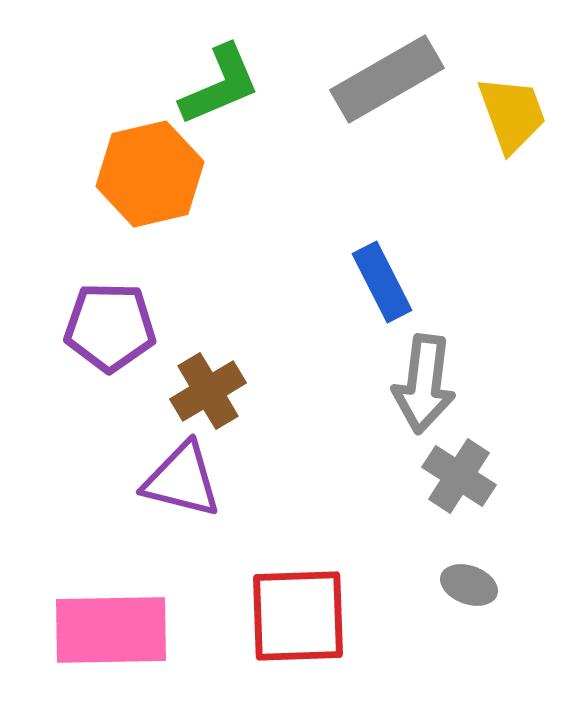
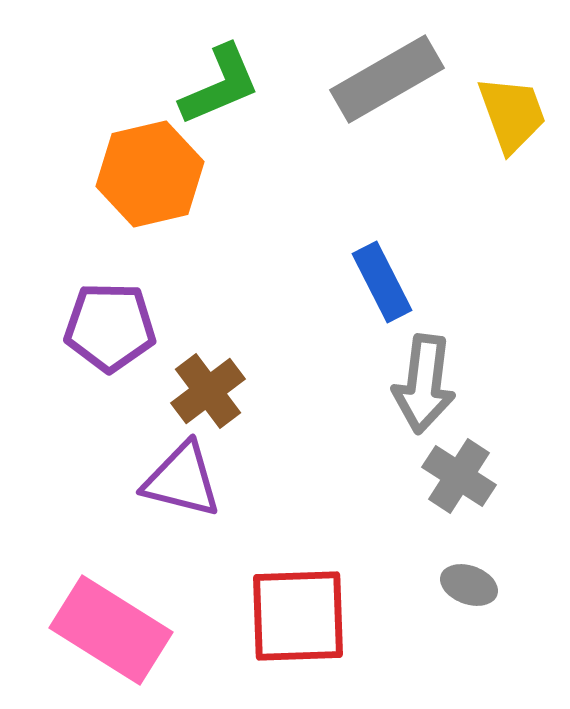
brown cross: rotated 6 degrees counterclockwise
pink rectangle: rotated 33 degrees clockwise
